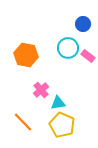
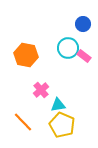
pink rectangle: moved 4 px left
cyan triangle: moved 2 px down
